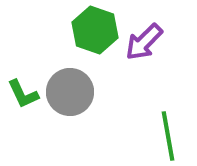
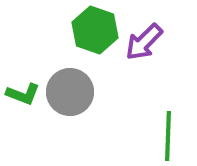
green L-shape: rotated 44 degrees counterclockwise
green line: rotated 12 degrees clockwise
